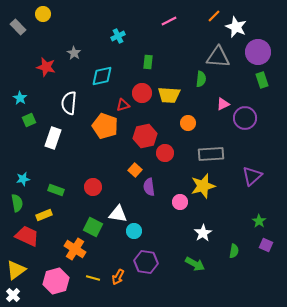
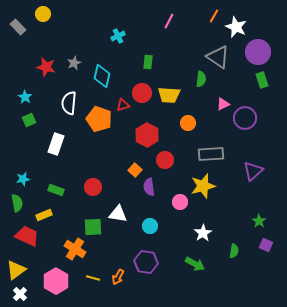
orange line at (214, 16): rotated 16 degrees counterclockwise
pink line at (169, 21): rotated 35 degrees counterclockwise
gray star at (74, 53): moved 10 px down; rotated 16 degrees clockwise
gray triangle at (218, 57): rotated 30 degrees clockwise
cyan diamond at (102, 76): rotated 65 degrees counterclockwise
cyan star at (20, 98): moved 5 px right, 1 px up
orange pentagon at (105, 126): moved 6 px left, 7 px up
red hexagon at (145, 136): moved 2 px right, 1 px up; rotated 20 degrees counterclockwise
white rectangle at (53, 138): moved 3 px right, 6 px down
red circle at (165, 153): moved 7 px down
purple triangle at (252, 176): moved 1 px right, 5 px up
green square at (93, 227): rotated 30 degrees counterclockwise
cyan circle at (134, 231): moved 16 px right, 5 px up
pink hexagon at (56, 281): rotated 15 degrees counterclockwise
white cross at (13, 295): moved 7 px right, 1 px up
